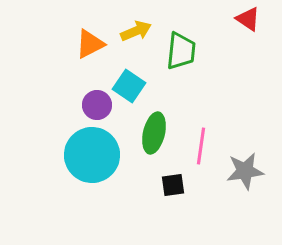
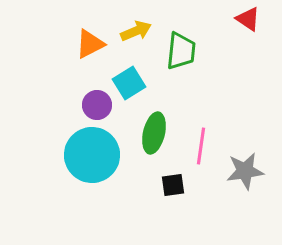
cyan square: moved 3 px up; rotated 24 degrees clockwise
